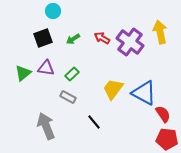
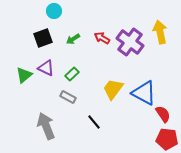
cyan circle: moved 1 px right
purple triangle: rotated 18 degrees clockwise
green triangle: moved 1 px right, 2 px down
